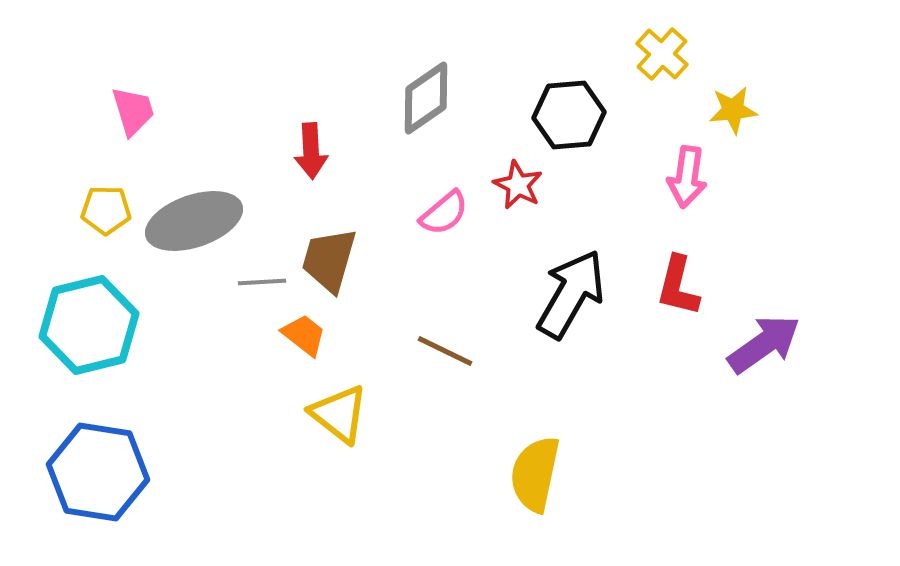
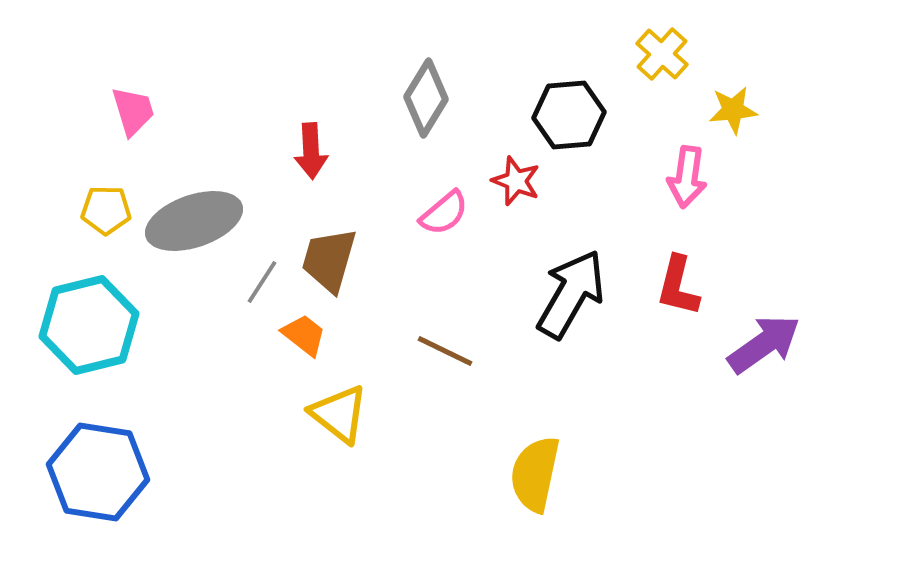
gray diamond: rotated 24 degrees counterclockwise
red star: moved 2 px left, 4 px up; rotated 6 degrees counterclockwise
gray line: rotated 54 degrees counterclockwise
